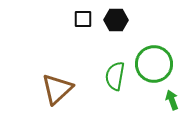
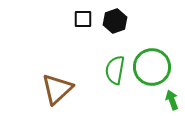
black hexagon: moved 1 px left, 1 px down; rotated 20 degrees counterclockwise
green circle: moved 2 px left, 3 px down
green semicircle: moved 6 px up
